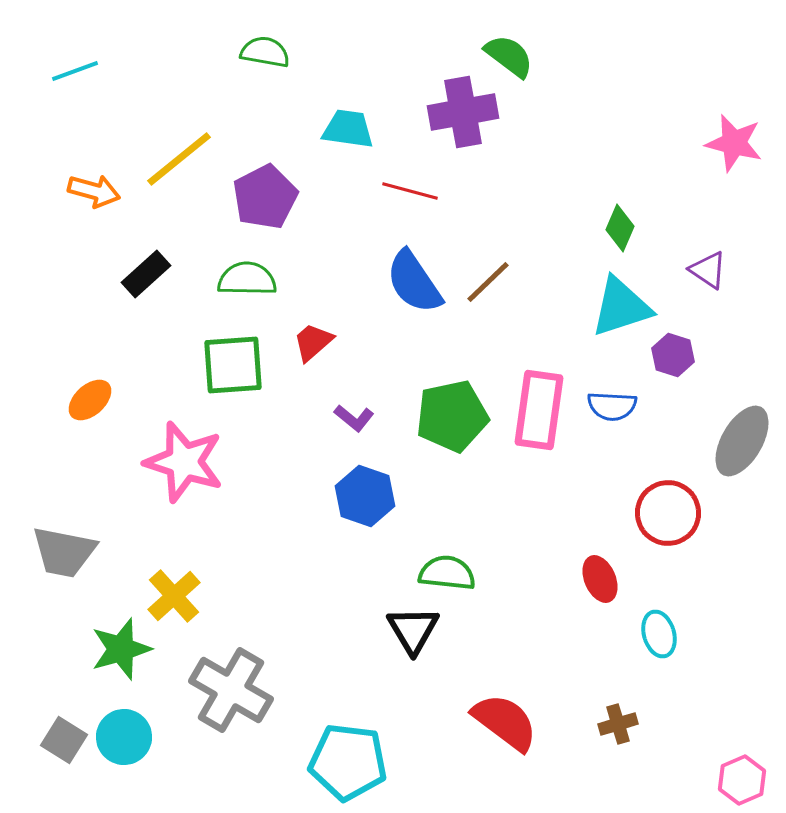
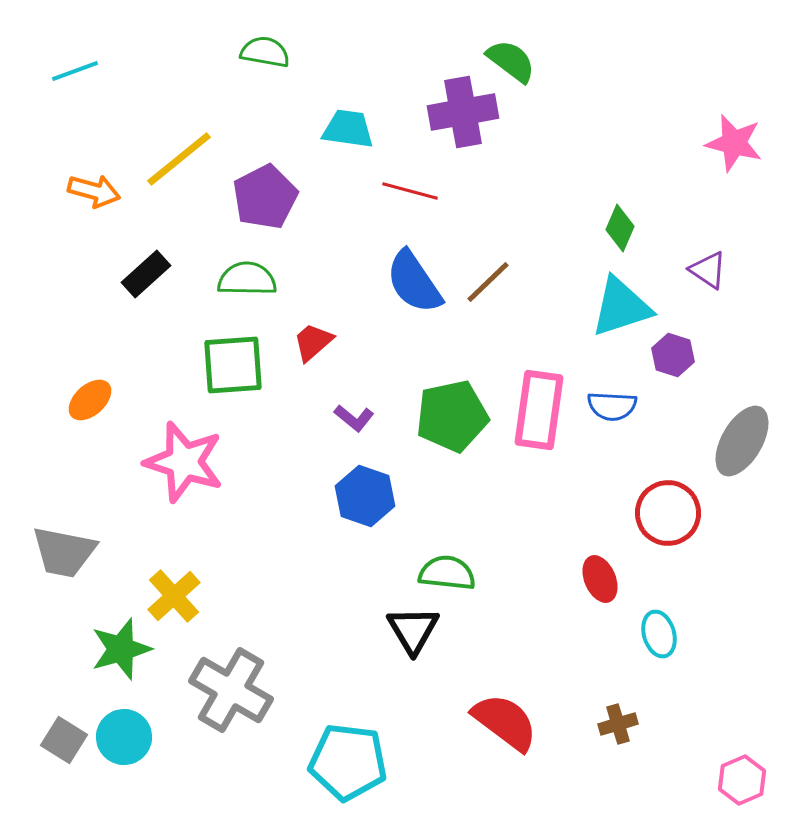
green semicircle at (509, 56): moved 2 px right, 5 px down
